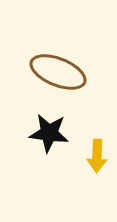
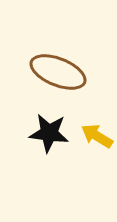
yellow arrow: moved 20 px up; rotated 120 degrees clockwise
